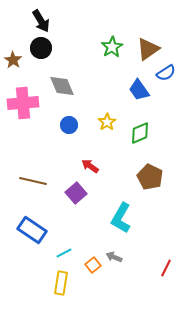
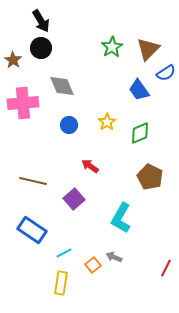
brown triangle: rotated 10 degrees counterclockwise
purple square: moved 2 px left, 6 px down
